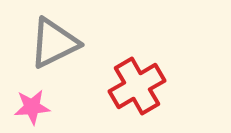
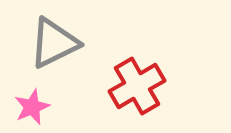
pink star: rotated 18 degrees counterclockwise
